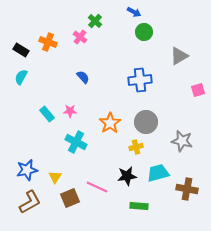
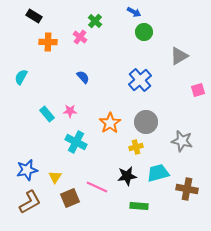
orange cross: rotated 18 degrees counterclockwise
black rectangle: moved 13 px right, 34 px up
blue cross: rotated 35 degrees counterclockwise
